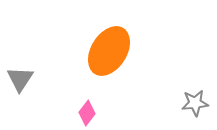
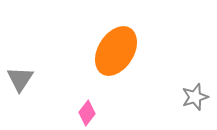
orange ellipse: moved 7 px right
gray star: moved 6 px up; rotated 12 degrees counterclockwise
